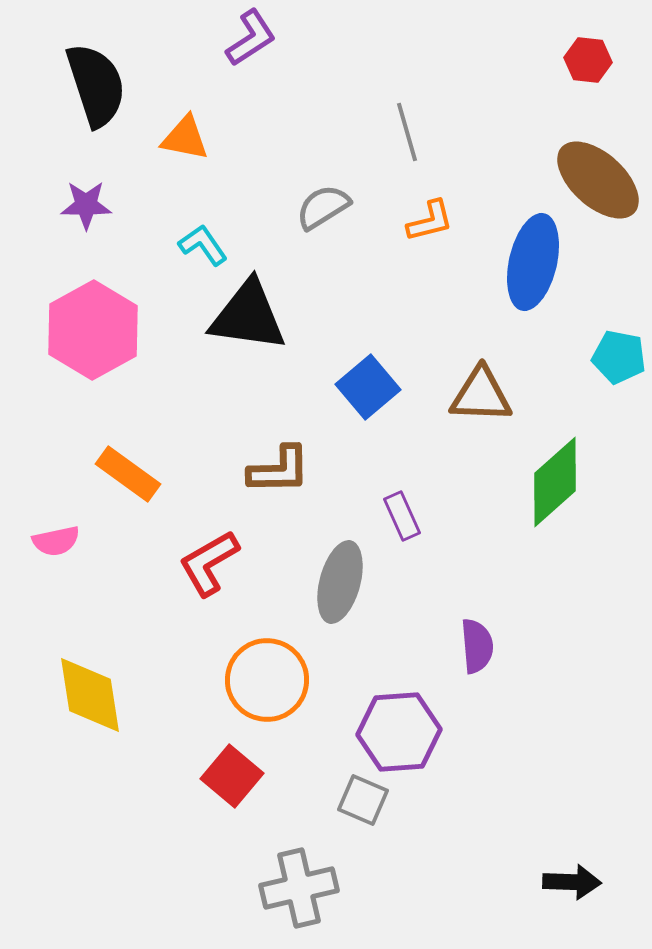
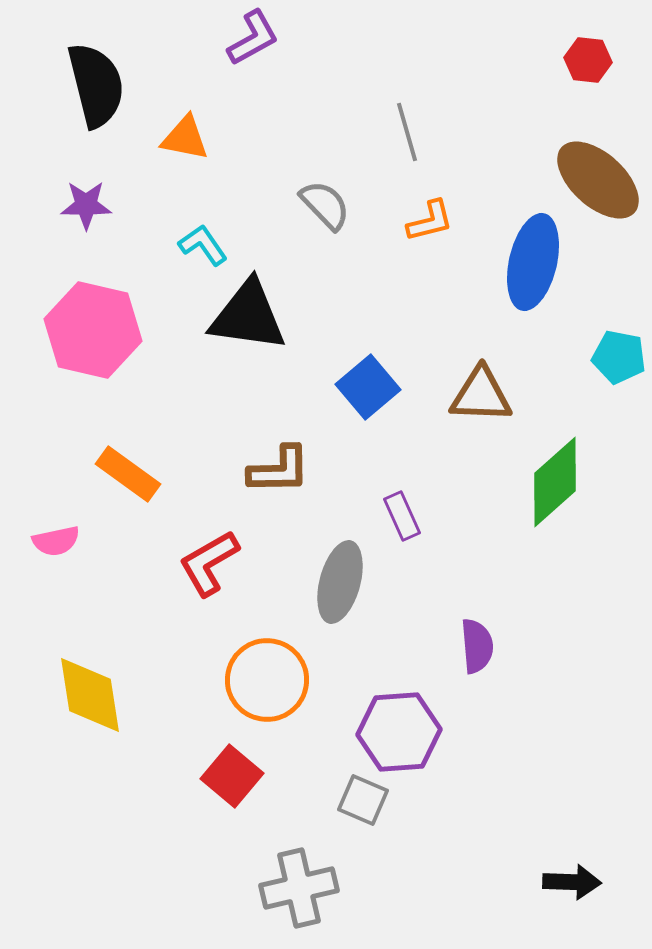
purple L-shape: moved 2 px right; rotated 4 degrees clockwise
black semicircle: rotated 4 degrees clockwise
gray semicircle: moved 2 px right, 2 px up; rotated 78 degrees clockwise
pink hexagon: rotated 18 degrees counterclockwise
